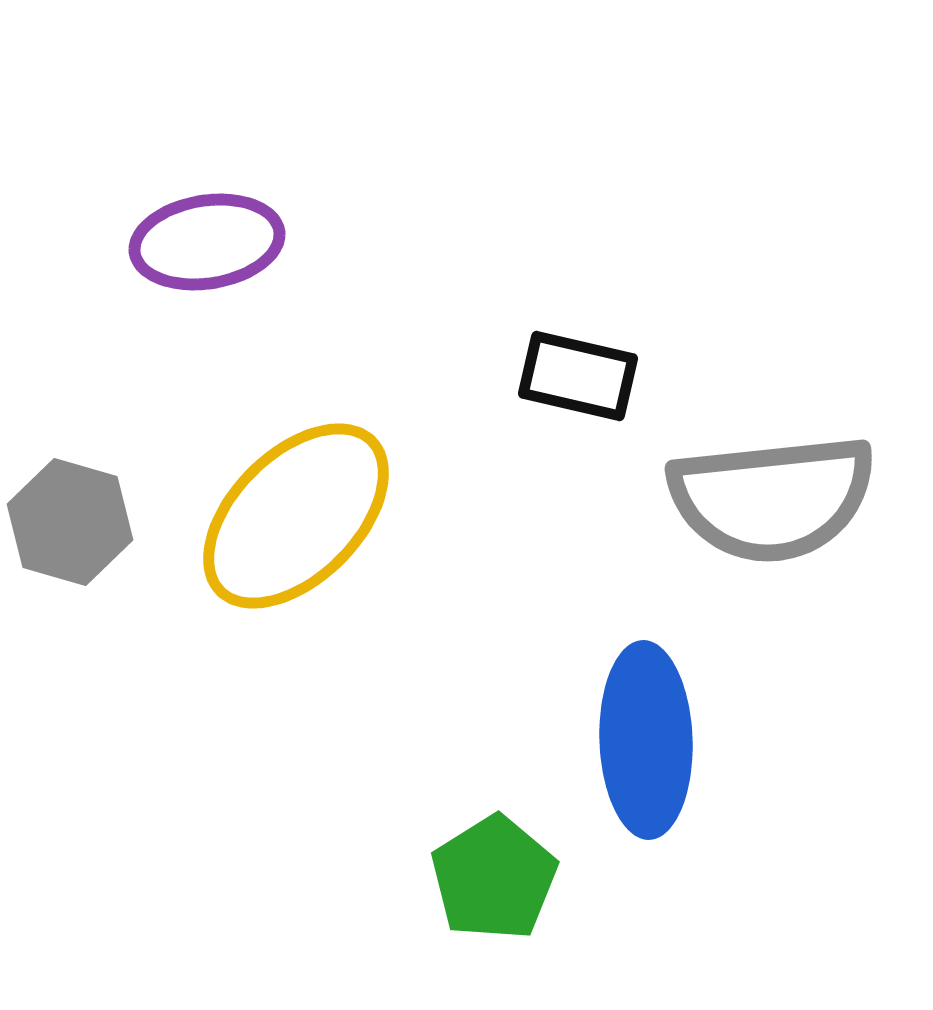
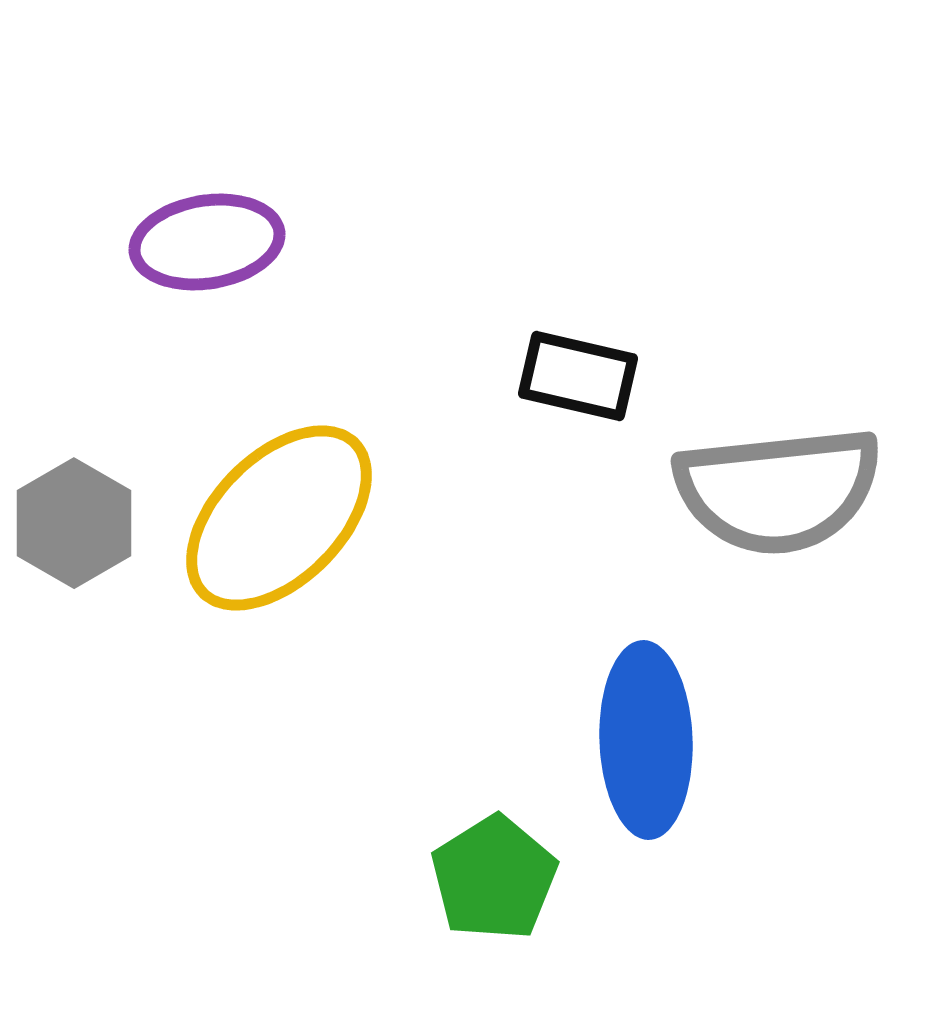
gray semicircle: moved 6 px right, 8 px up
yellow ellipse: moved 17 px left, 2 px down
gray hexagon: moved 4 px right, 1 px down; rotated 14 degrees clockwise
